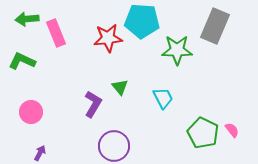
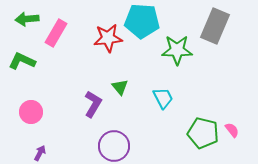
pink rectangle: rotated 52 degrees clockwise
green pentagon: rotated 12 degrees counterclockwise
